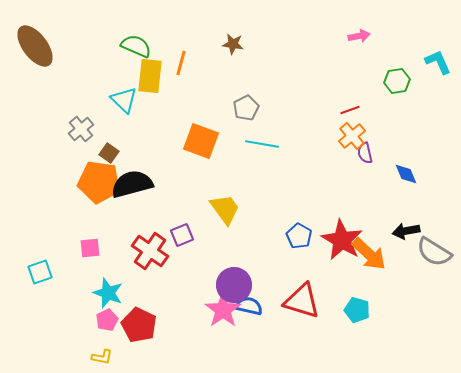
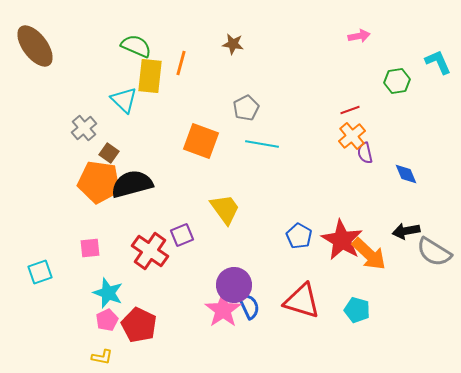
gray cross: moved 3 px right, 1 px up
blue semicircle: rotated 52 degrees clockwise
